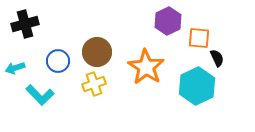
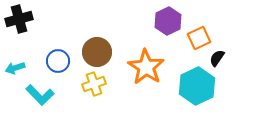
black cross: moved 6 px left, 5 px up
orange square: rotated 30 degrees counterclockwise
black semicircle: rotated 120 degrees counterclockwise
